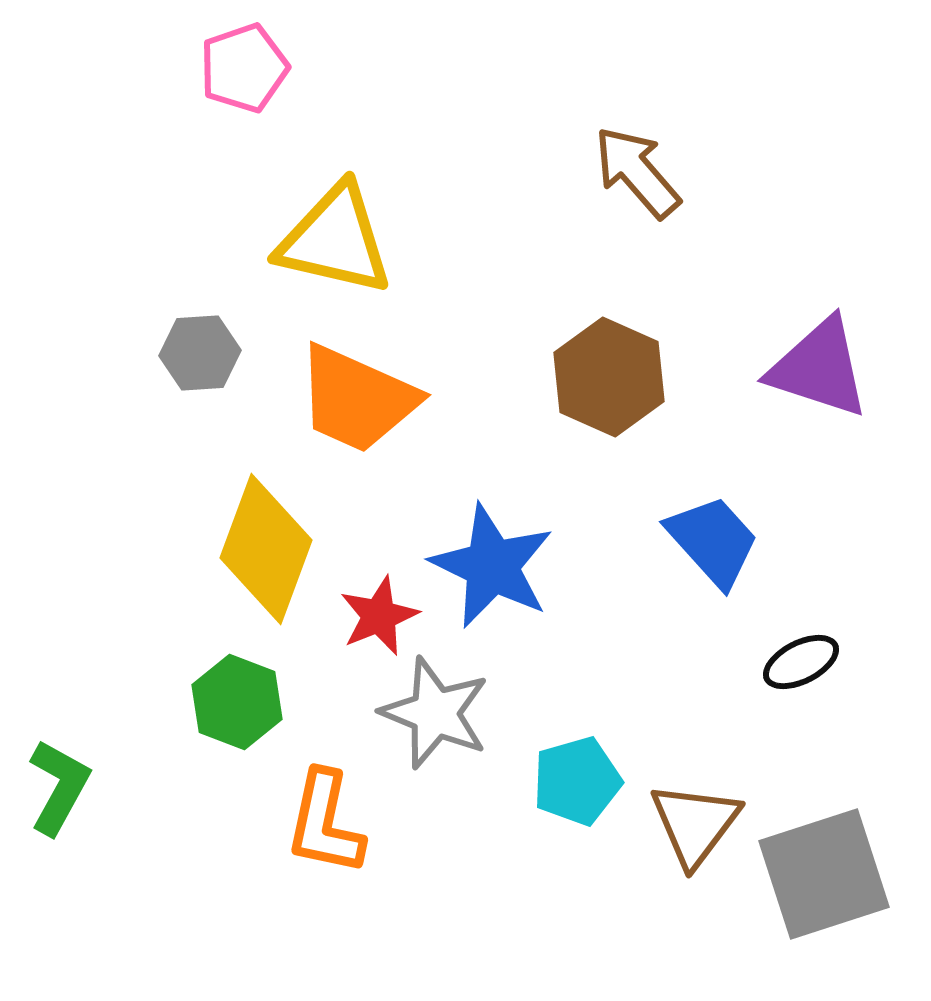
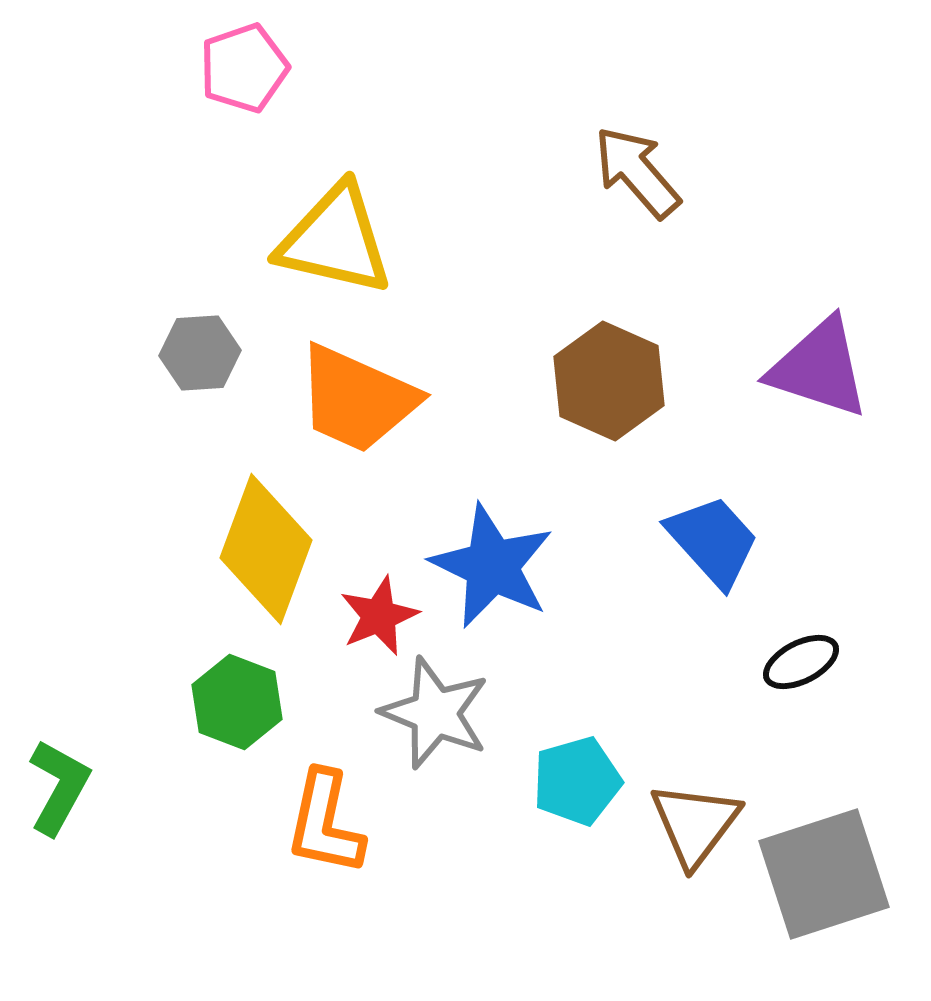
brown hexagon: moved 4 px down
